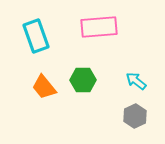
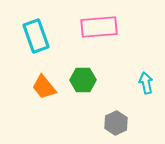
cyan arrow: moved 10 px right, 2 px down; rotated 40 degrees clockwise
gray hexagon: moved 19 px left, 7 px down
